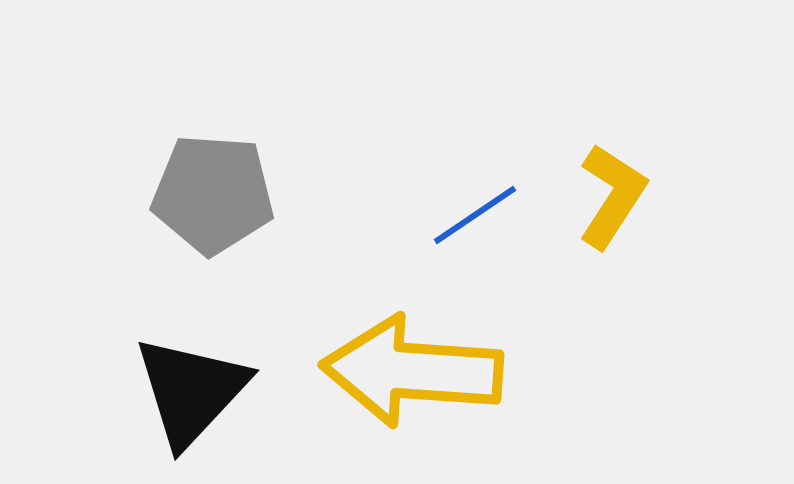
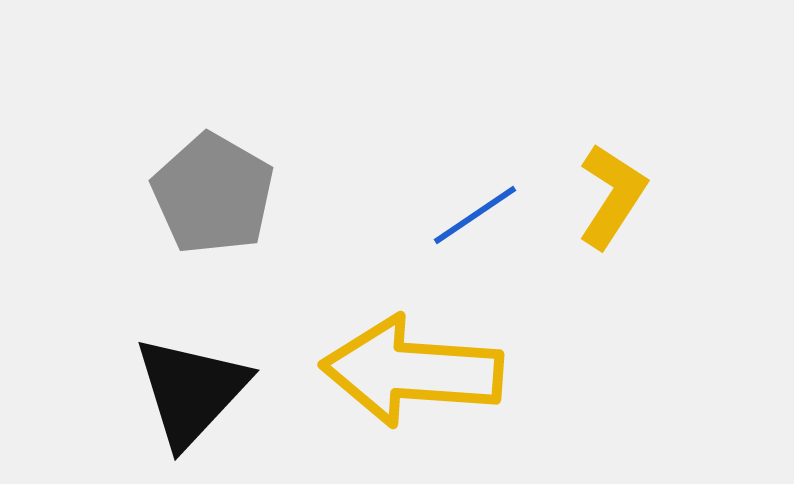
gray pentagon: rotated 26 degrees clockwise
